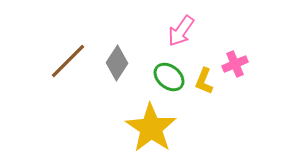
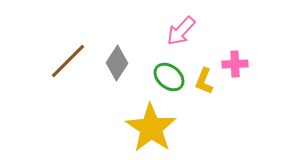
pink arrow: rotated 8 degrees clockwise
pink cross: rotated 20 degrees clockwise
